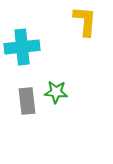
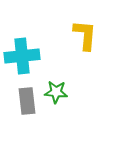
yellow L-shape: moved 14 px down
cyan cross: moved 9 px down
